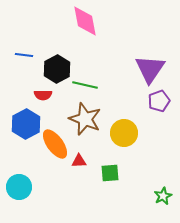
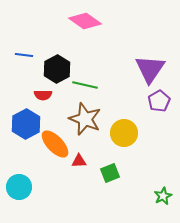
pink diamond: rotated 44 degrees counterclockwise
purple pentagon: rotated 10 degrees counterclockwise
orange ellipse: rotated 8 degrees counterclockwise
green square: rotated 18 degrees counterclockwise
